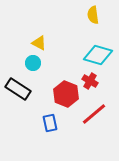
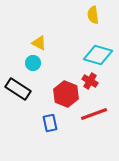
red line: rotated 20 degrees clockwise
